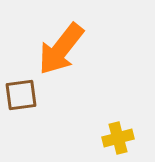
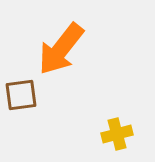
yellow cross: moved 1 px left, 4 px up
